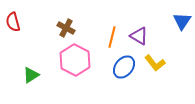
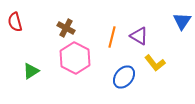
red semicircle: moved 2 px right
pink hexagon: moved 2 px up
blue ellipse: moved 10 px down
green triangle: moved 4 px up
